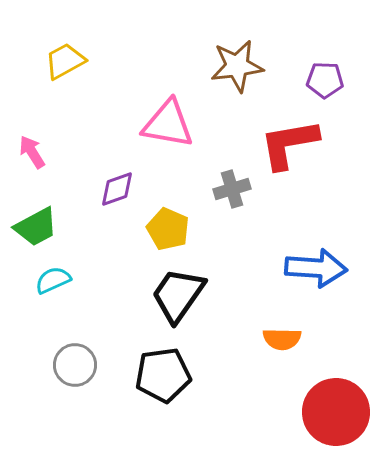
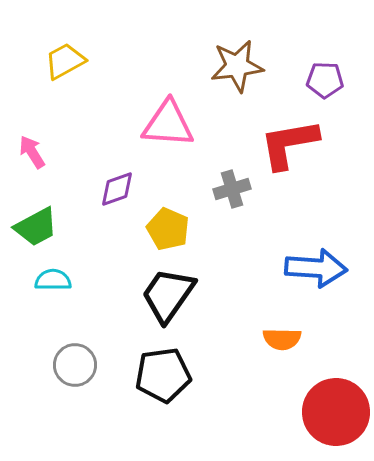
pink triangle: rotated 6 degrees counterclockwise
cyan semicircle: rotated 24 degrees clockwise
black trapezoid: moved 10 px left
